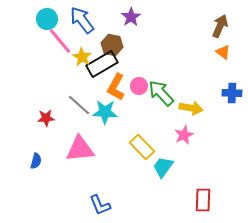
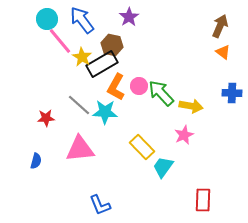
purple star: moved 2 px left
yellow arrow: moved 2 px up
